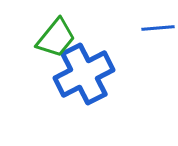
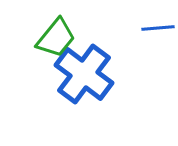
blue cross: rotated 26 degrees counterclockwise
